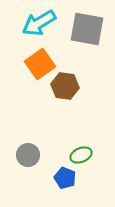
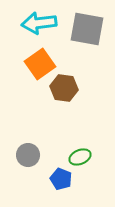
cyan arrow: rotated 24 degrees clockwise
brown hexagon: moved 1 px left, 2 px down
green ellipse: moved 1 px left, 2 px down
blue pentagon: moved 4 px left, 1 px down
